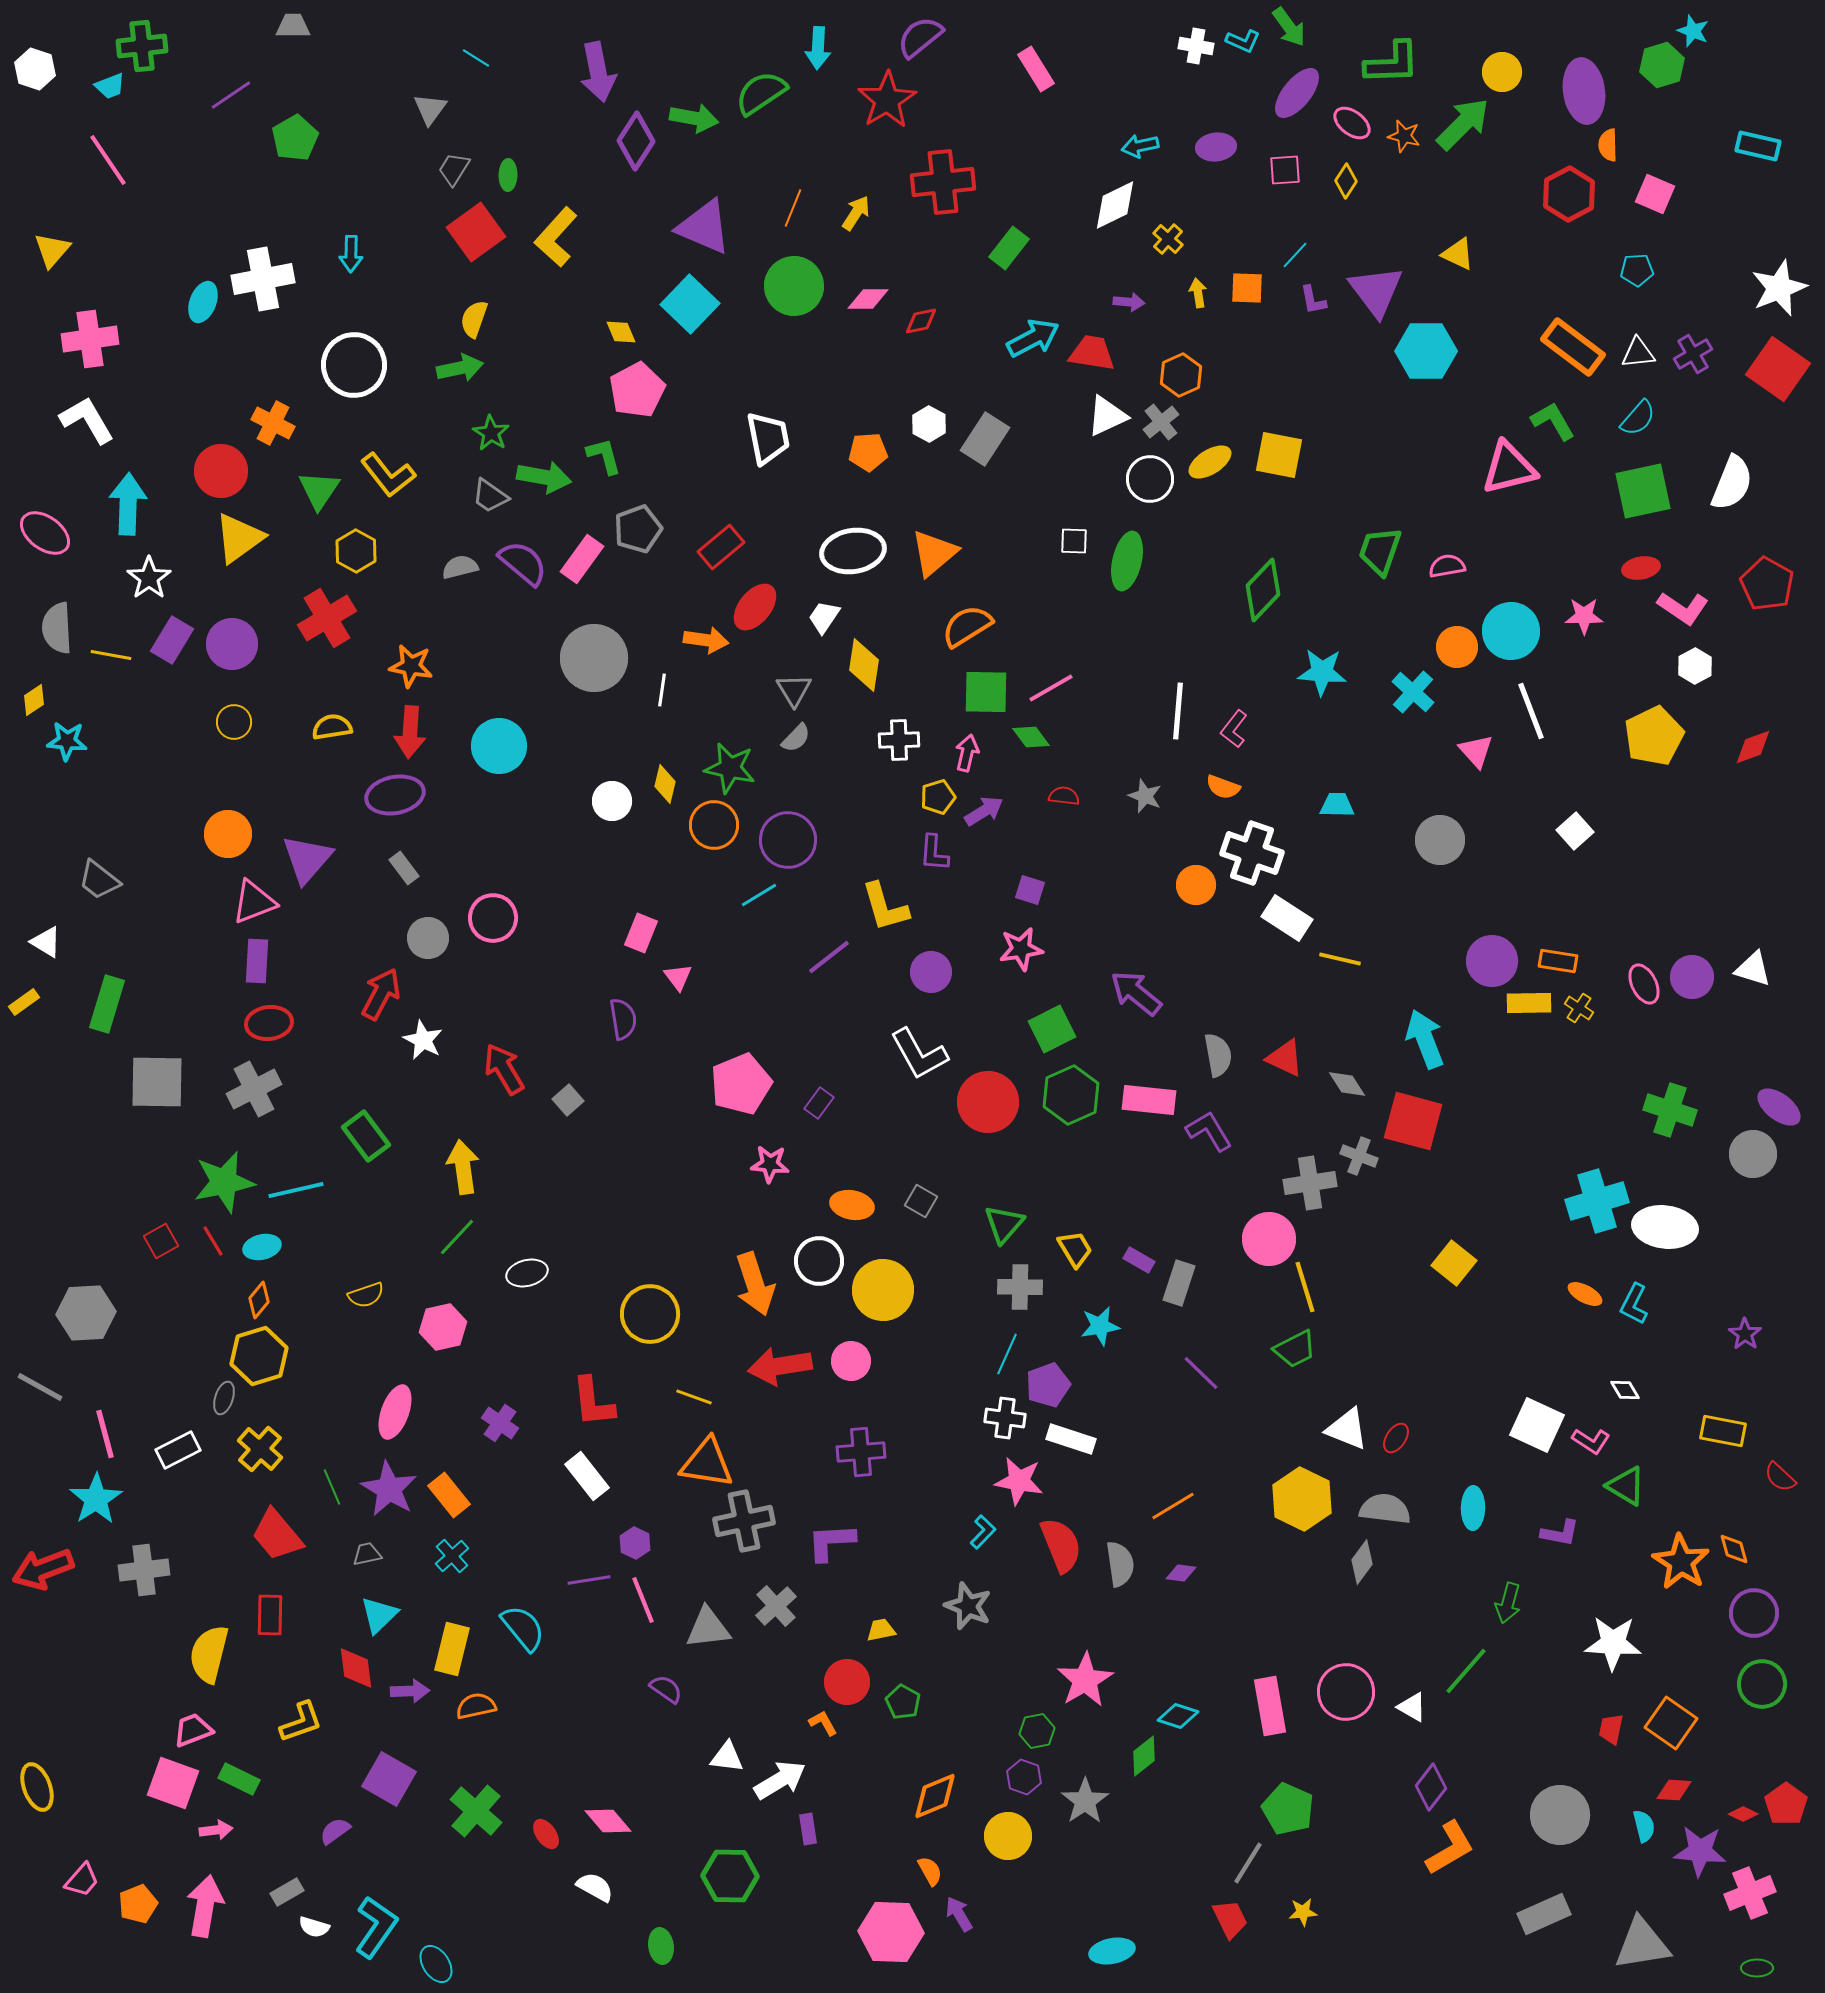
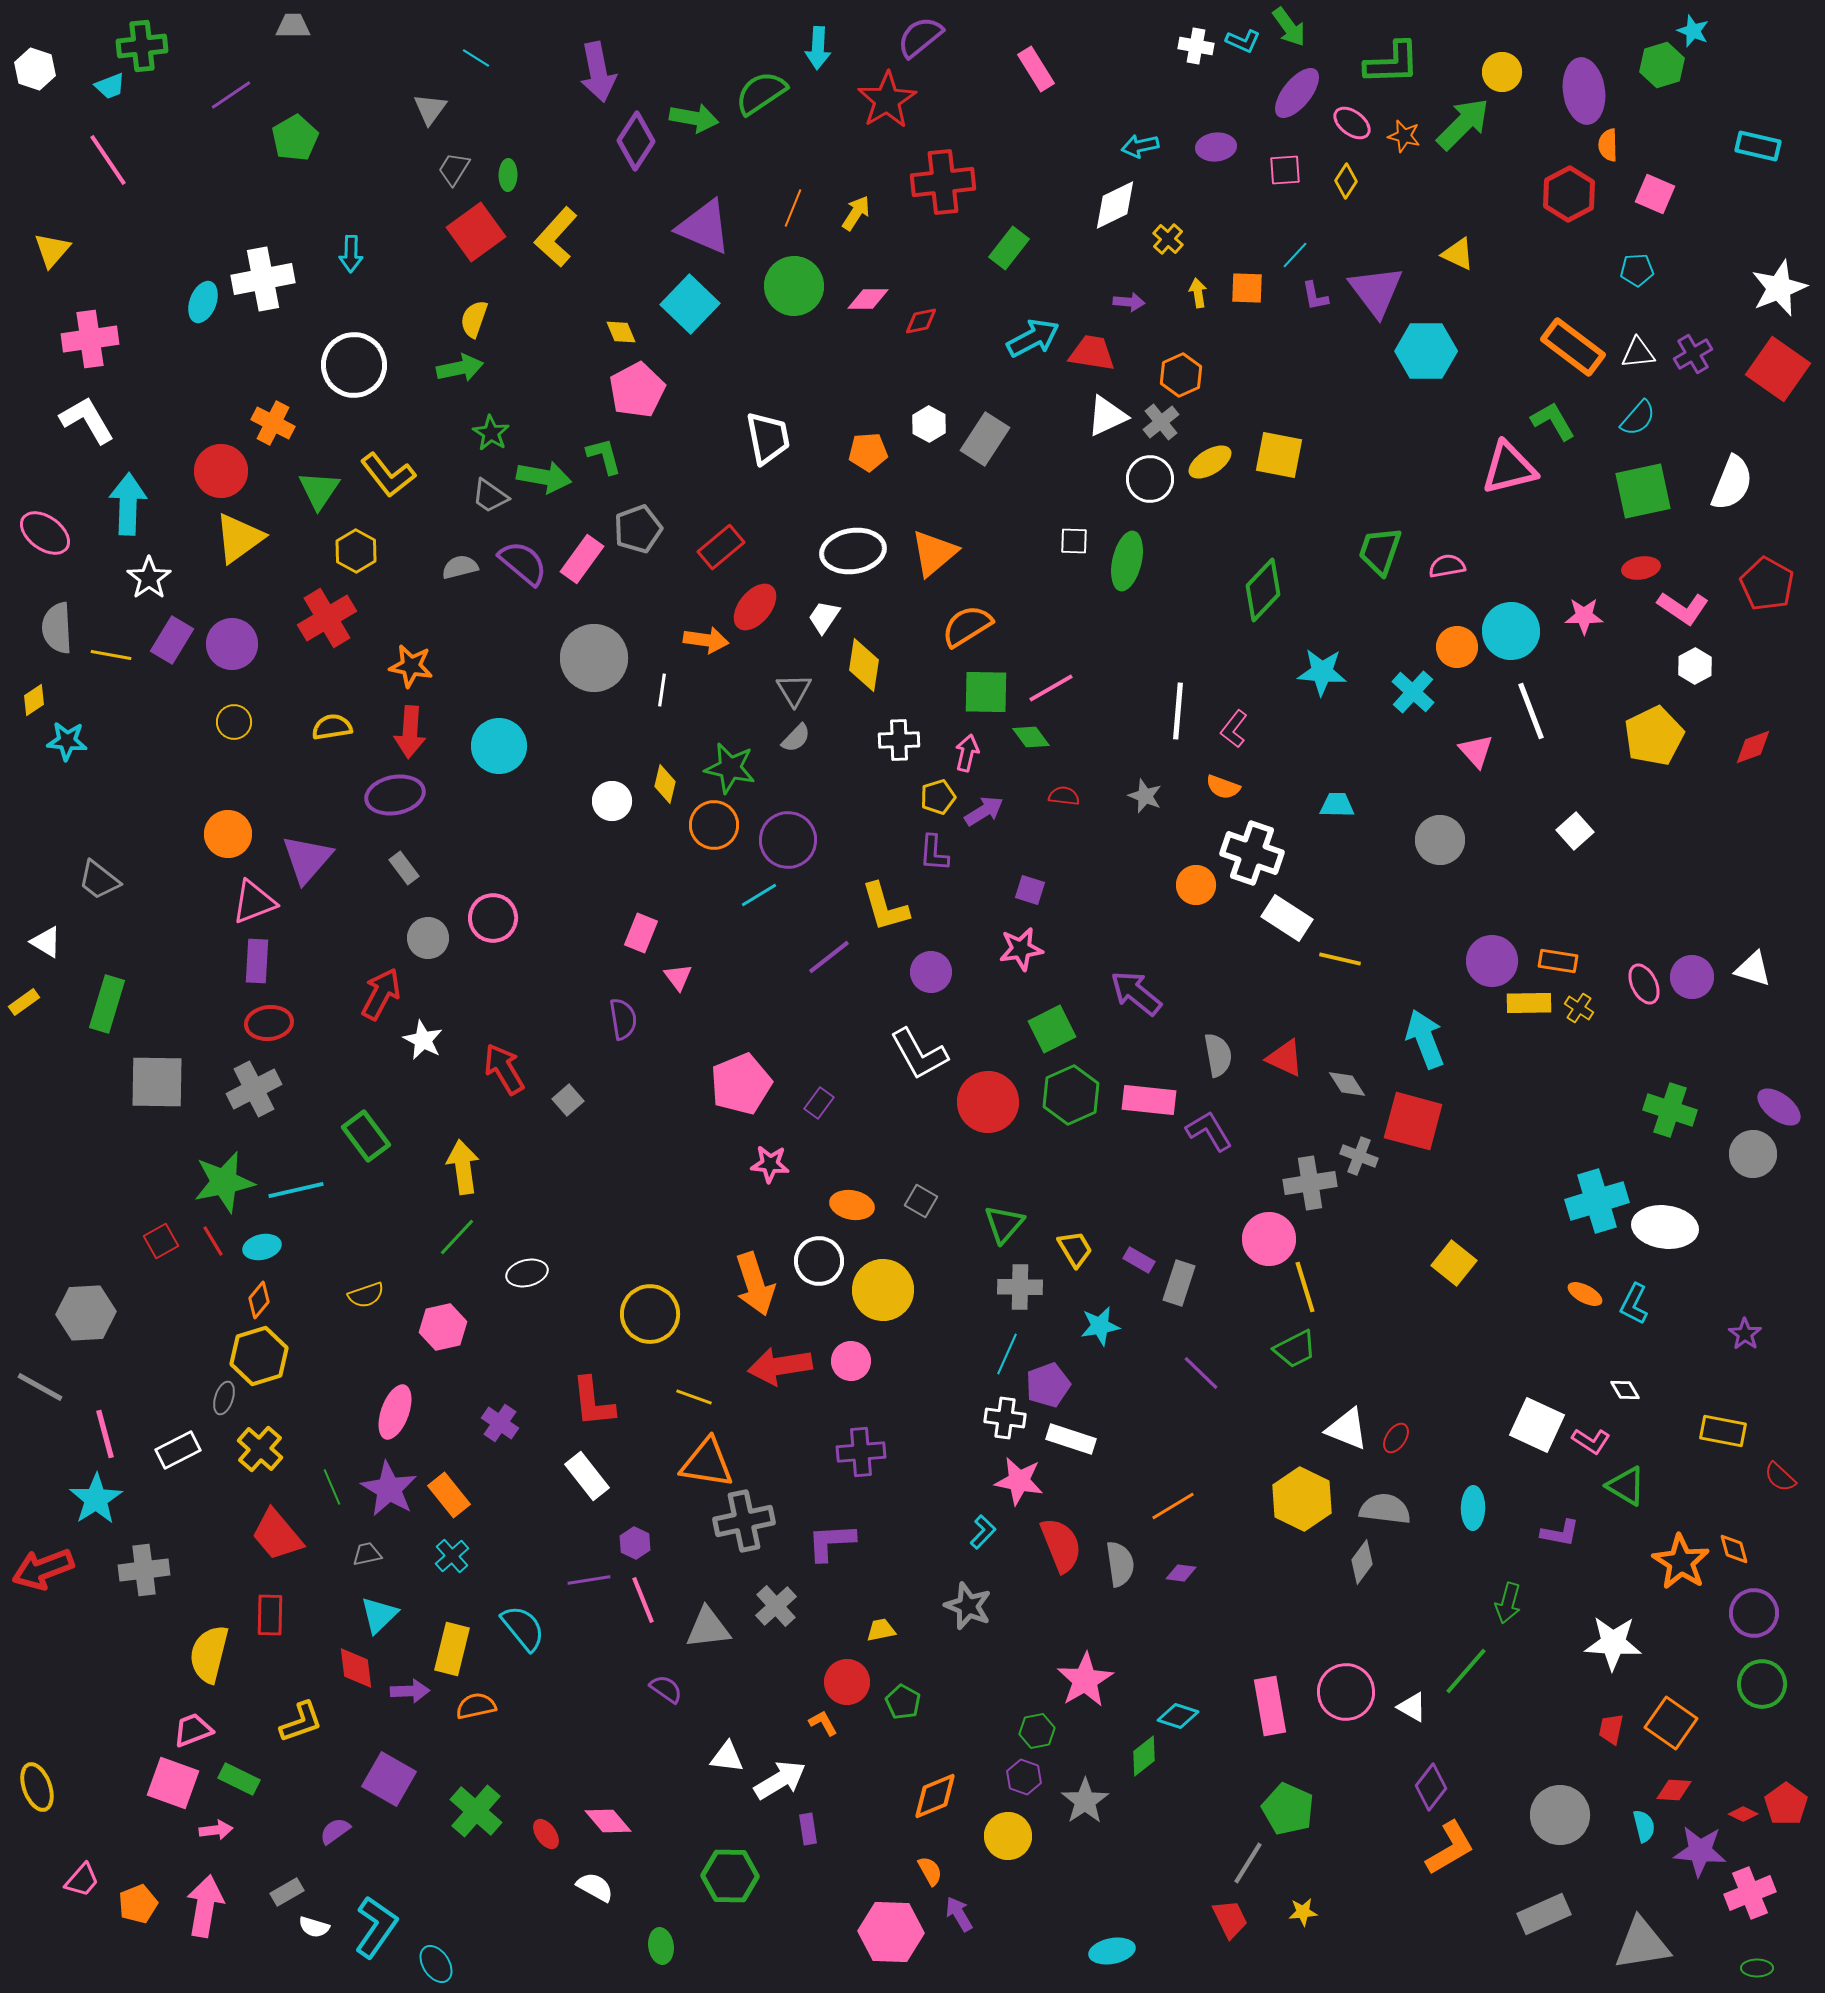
purple L-shape at (1313, 300): moved 2 px right, 4 px up
